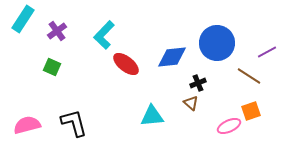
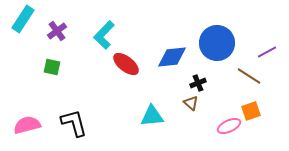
green square: rotated 12 degrees counterclockwise
